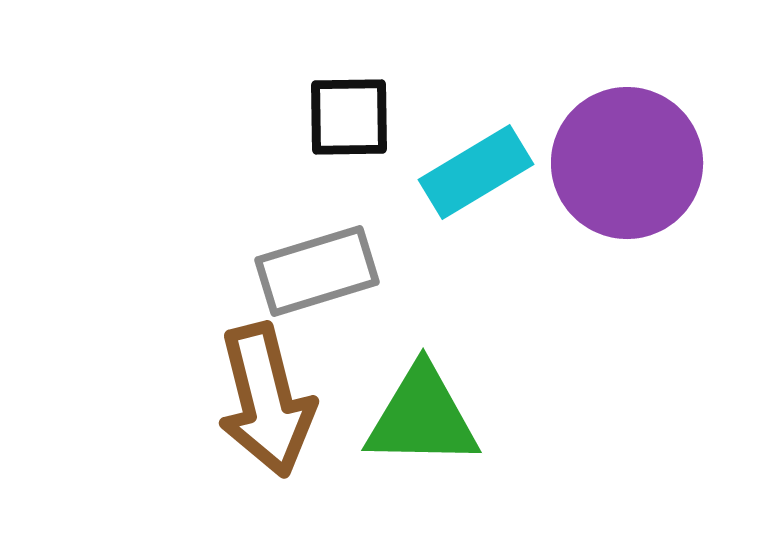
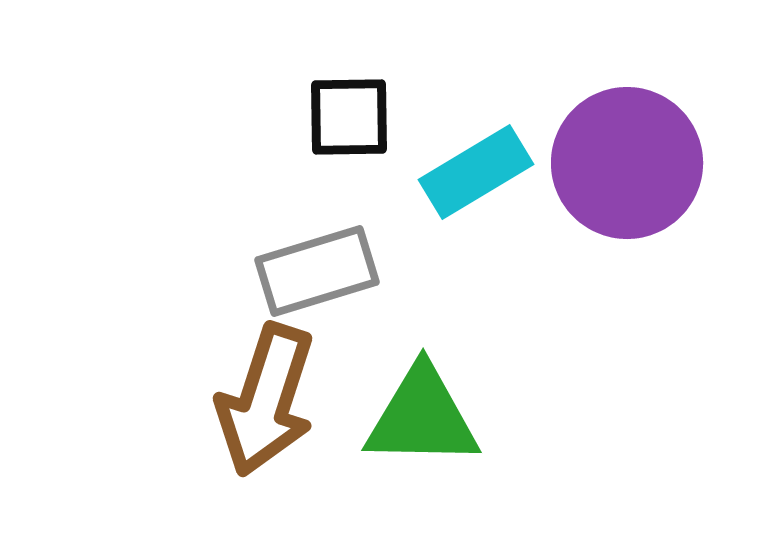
brown arrow: rotated 32 degrees clockwise
